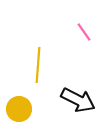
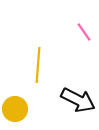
yellow circle: moved 4 px left
